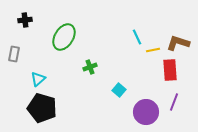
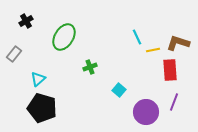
black cross: moved 1 px right, 1 px down; rotated 24 degrees counterclockwise
gray rectangle: rotated 28 degrees clockwise
